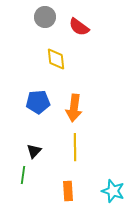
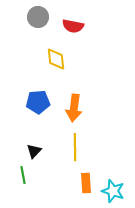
gray circle: moved 7 px left
red semicircle: moved 6 px left, 1 px up; rotated 25 degrees counterclockwise
green line: rotated 18 degrees counterclockwise
orange rectangle: moved 18 px right, 8 px up
